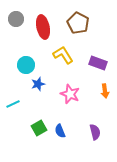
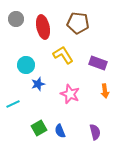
brown pentagon: rotated 20 degrees counterclockwise
